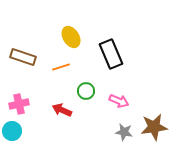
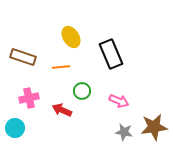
orange line: rotated 12 degrees clockwise
green circle: moved 4 px left
pink cross: moved 10 px right, 6 px up
cyan circle: moved 3 px right, 3 px up
